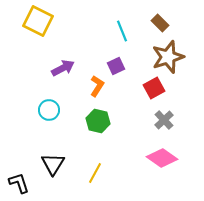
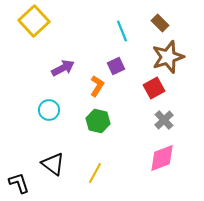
yellow square: moved 4 px left; rotated 20 degrees clockwise
pink diamond: rotated 56 degrees counterclockwise
black triangle: rotated 25 degrees counterclockwise
